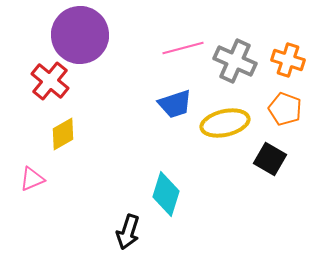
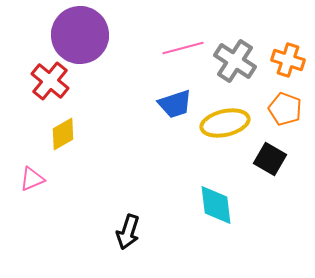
gray cross: rotated 9 degrees clockwise
cyan diamond: moved 50 px right, 11 px down; rotated 24 degrees counterclockwise
